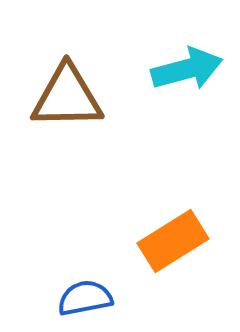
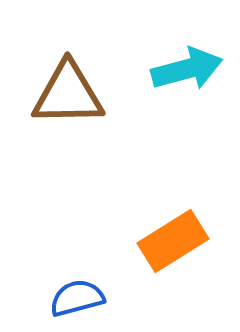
brown triangle: moved 1 px right, 3 px up
blue semicircle: moved 8 px left; rotated 4 degrees counterclockwise
